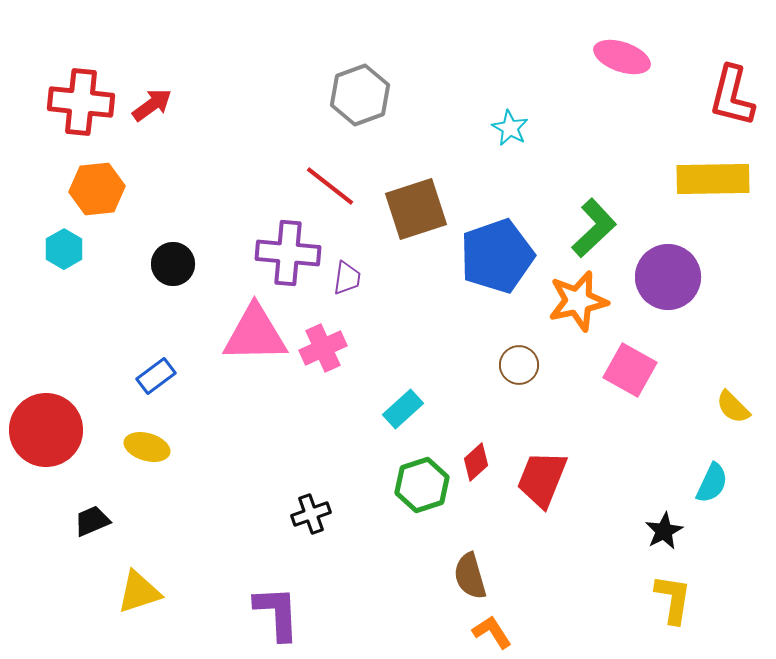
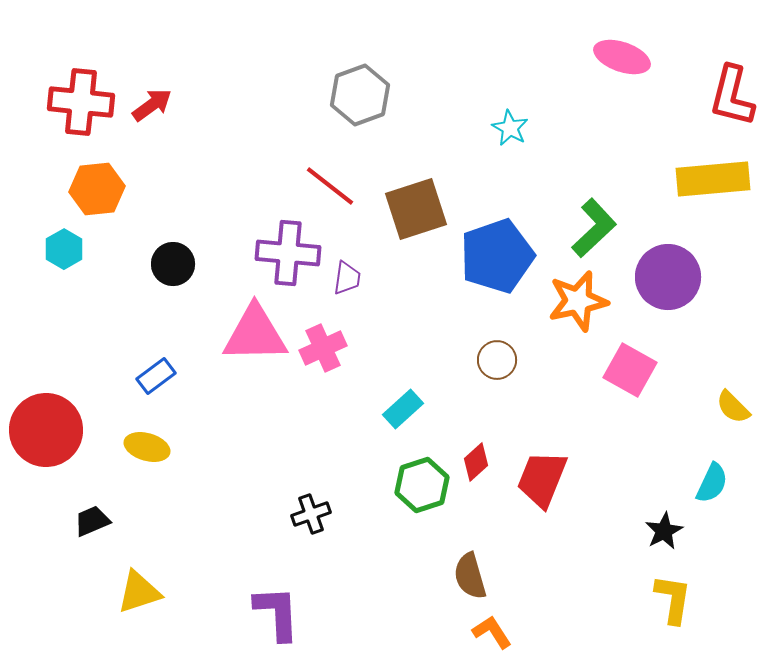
yellow rectangle: rotated 4 degrees counterclockwise
brown circle: moved 22 px left, 5 px up
